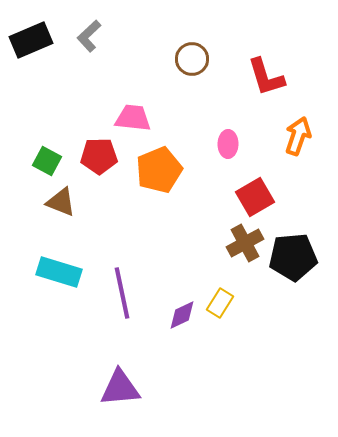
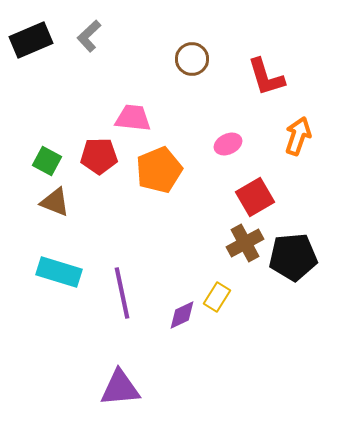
pink ellipse: rotated 64 degrees clockwise
brown triangle: moved 6 px left
yellow rectangle: moved 3 px left, 6 px up
